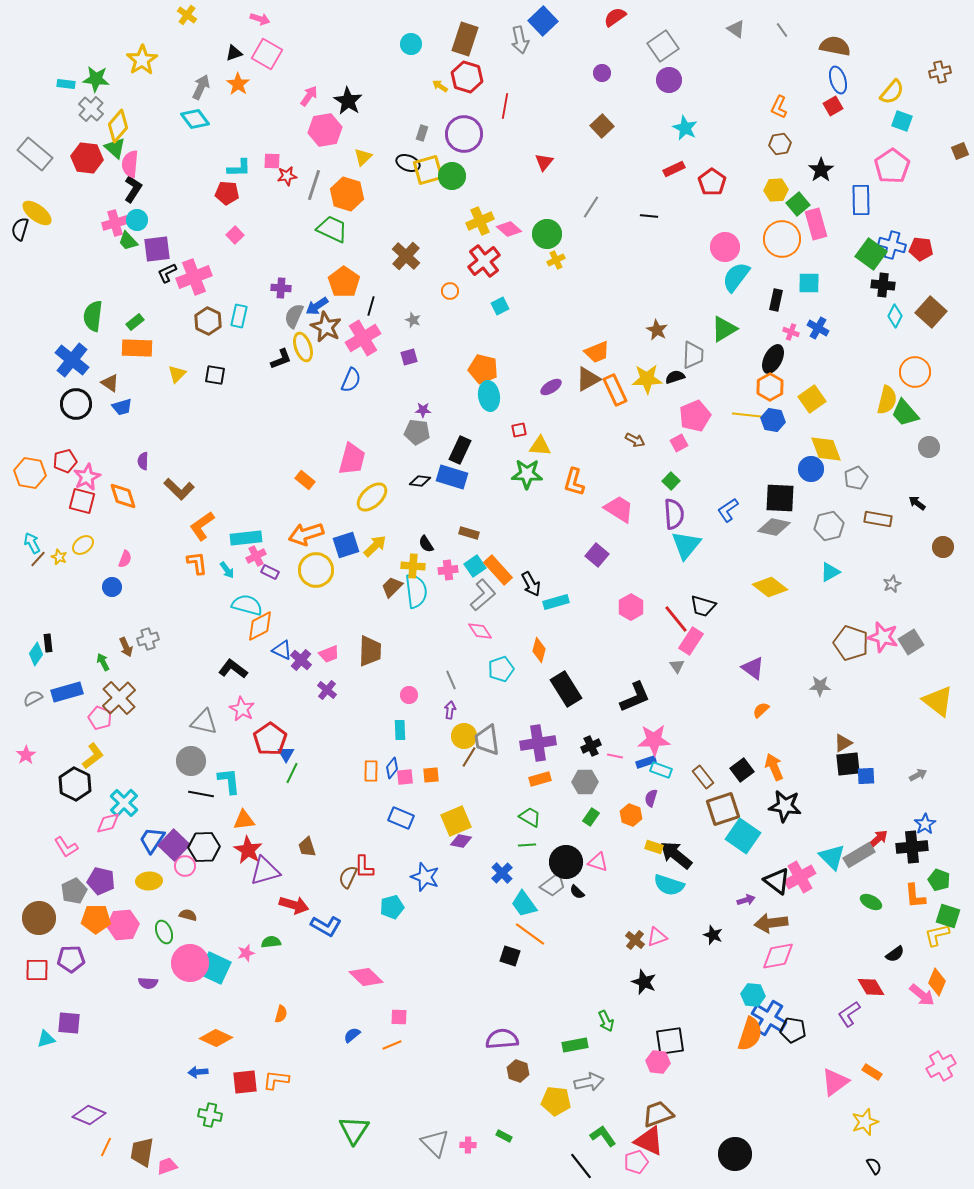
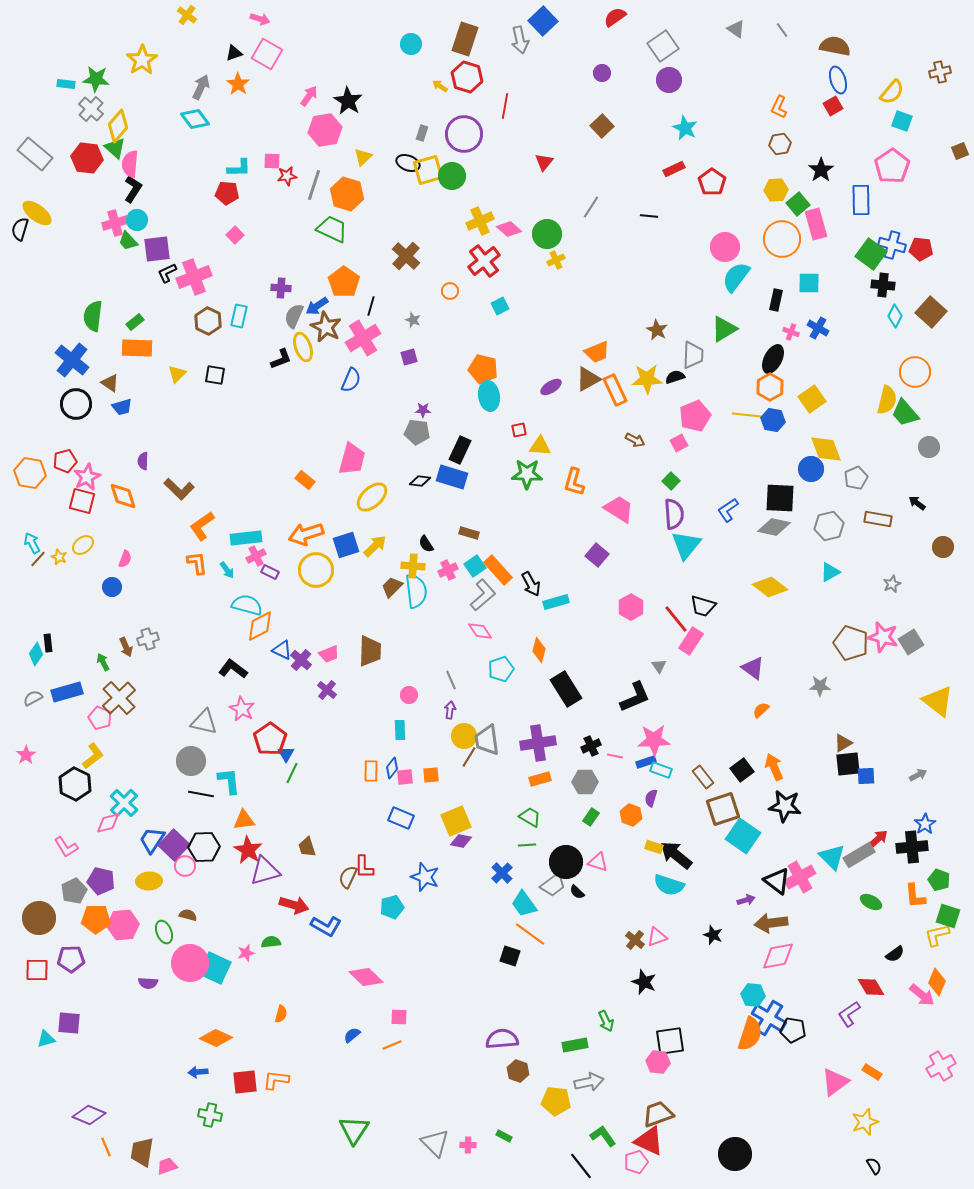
pink cross at (448, 570): rotated 18 degrees counterclockwise
gray triangle at (677, 666): moved 18 px left
orange line at (106, 1147): rotated 48 degrees counterclockwise
